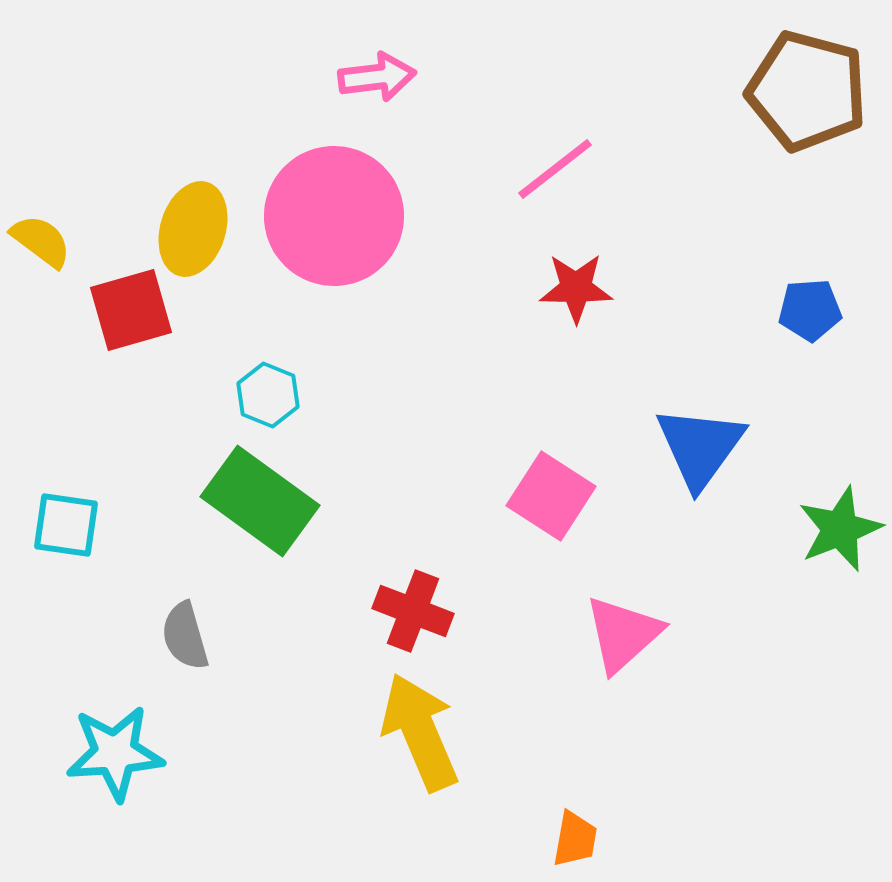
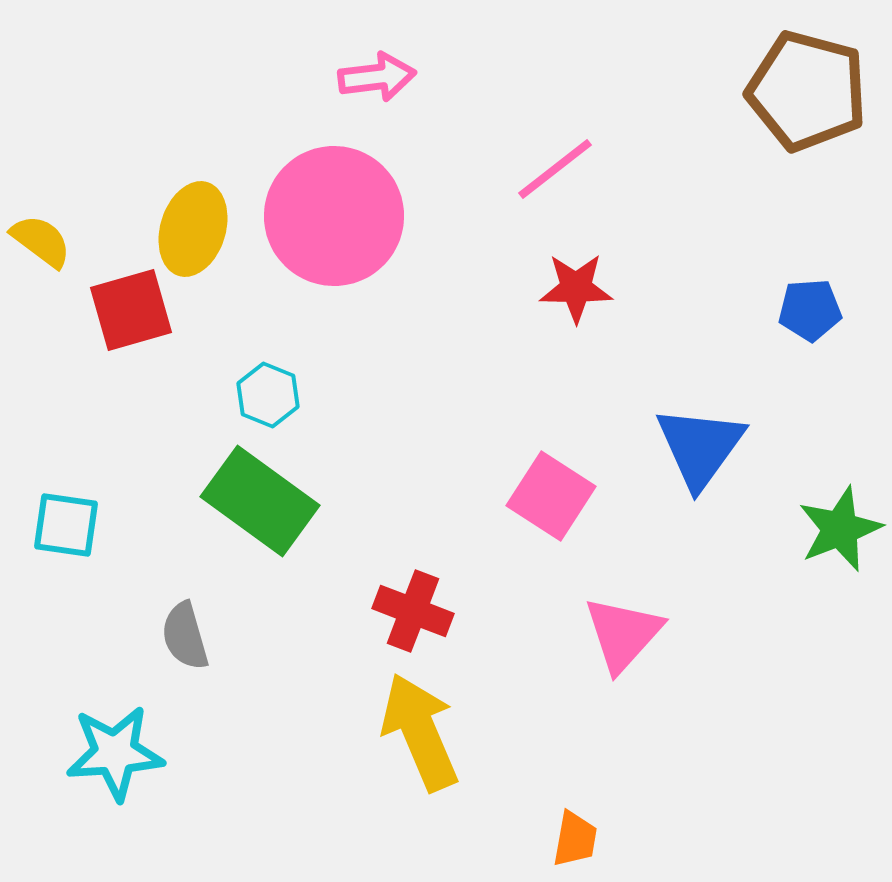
pink triangle: rotated 6 degrees counterclockwise
